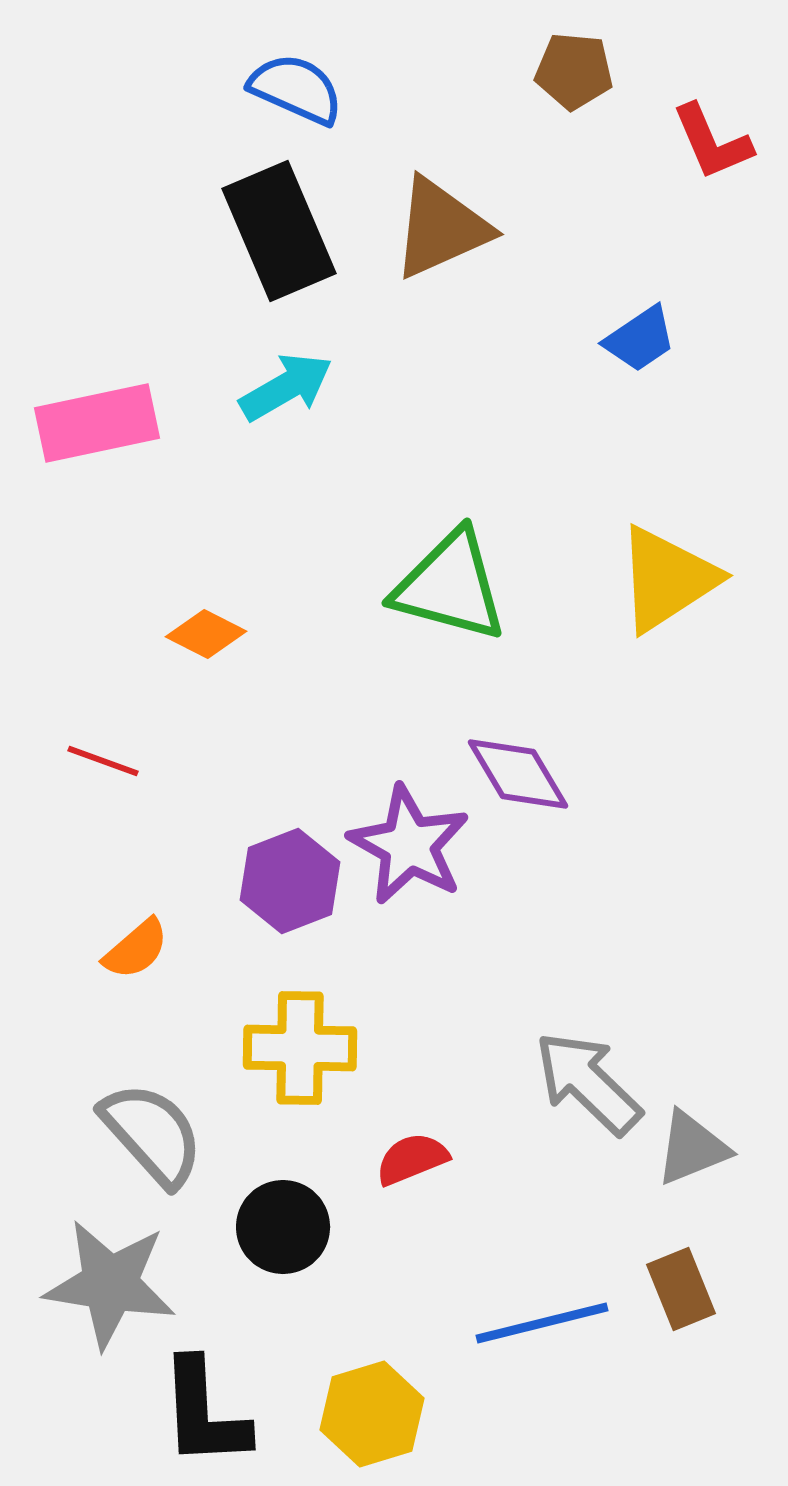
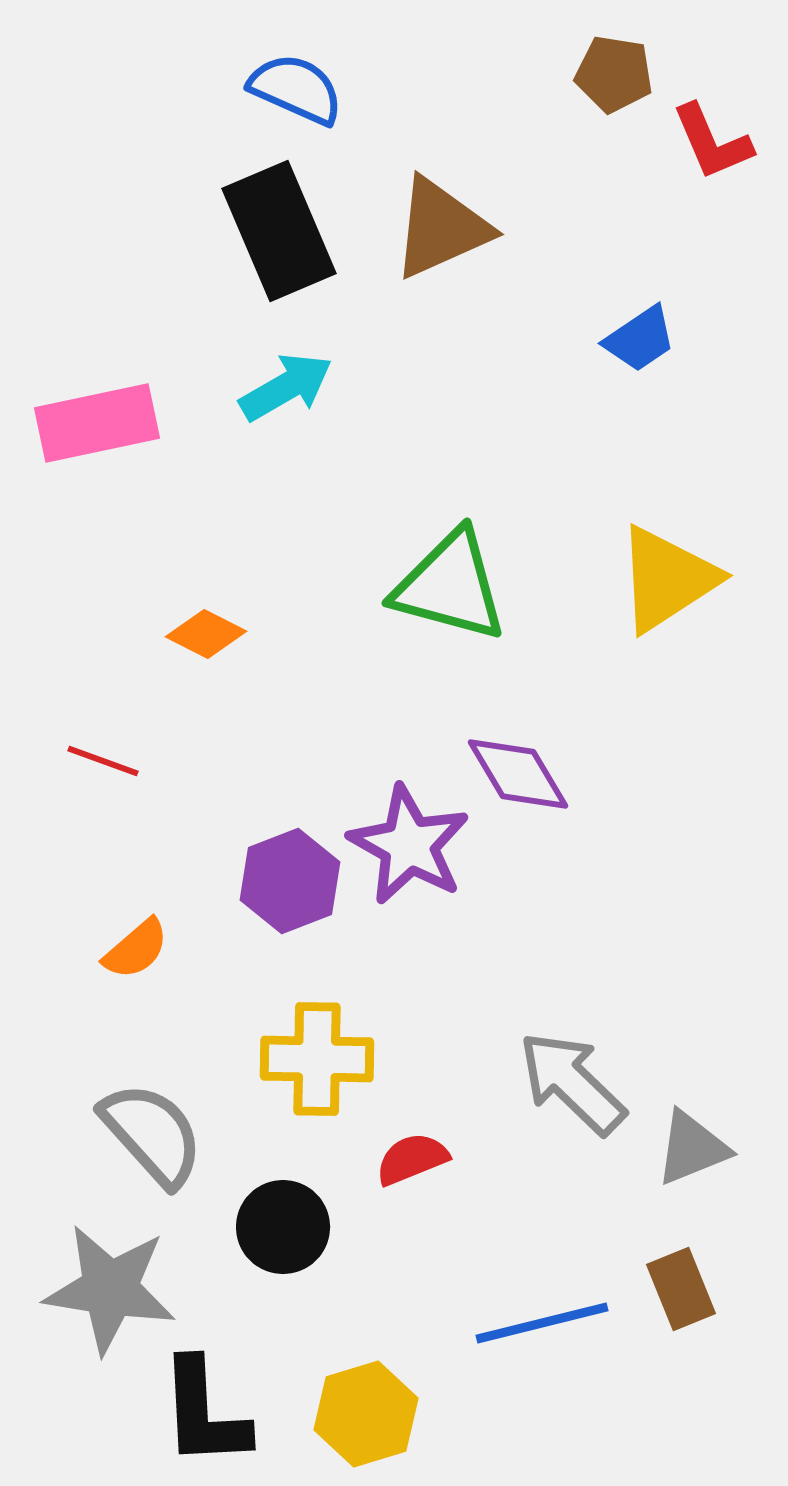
brown pentagon: moved 40 px right, 3 px down; rotated 4 degrees clockwise
yellow cross: moved 17 px right, 11 px down
gray arrow: moved 16 px left
gray star: moved 5 px down
yellow hexagon: moved 6 px left
